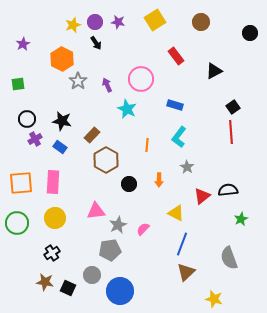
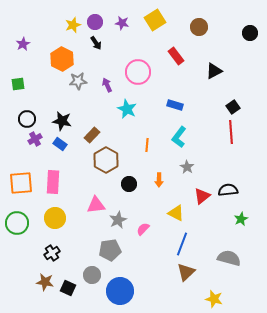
purple star at (118, 22): moved 4 px right, 1 px down
brown circle at (201, 22): moved 2 px left, 5 px down
pink circle at (141, 79): moved 3 px left, 7 px up
gray star at (78, 81): rotated 30 degrees clockwise
blue rectangle at (60, 147): moved 3 px up
pink triangle at (96, 211): moved 6 px up
gray star at (118, 225): moved 5 px up
gray semicircle at (229, 258): rotated 125 degrees clockwise
